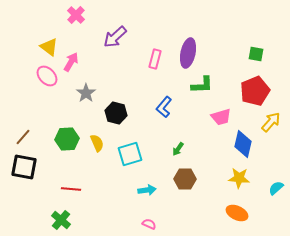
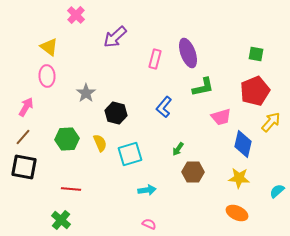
purple ellipse: rotated 32 degrees counterclockwise
pink arrow: moved 45 px left, 45 px down
pink ellipse: rotated 40 degrees clockwise
green L-shape: moved 1 px right, 2 px down; rotated 10 degrees counterclockwise
yellow semicircle: moved 3 px right
brown hexagon: moved 8 px right, 7 px up
cyan semicircle: moved 1 px right, 3 px down
